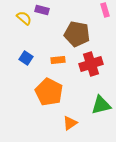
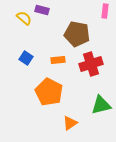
pink rectangle: moved 1 px down; rotated 24 degrees clockwise
